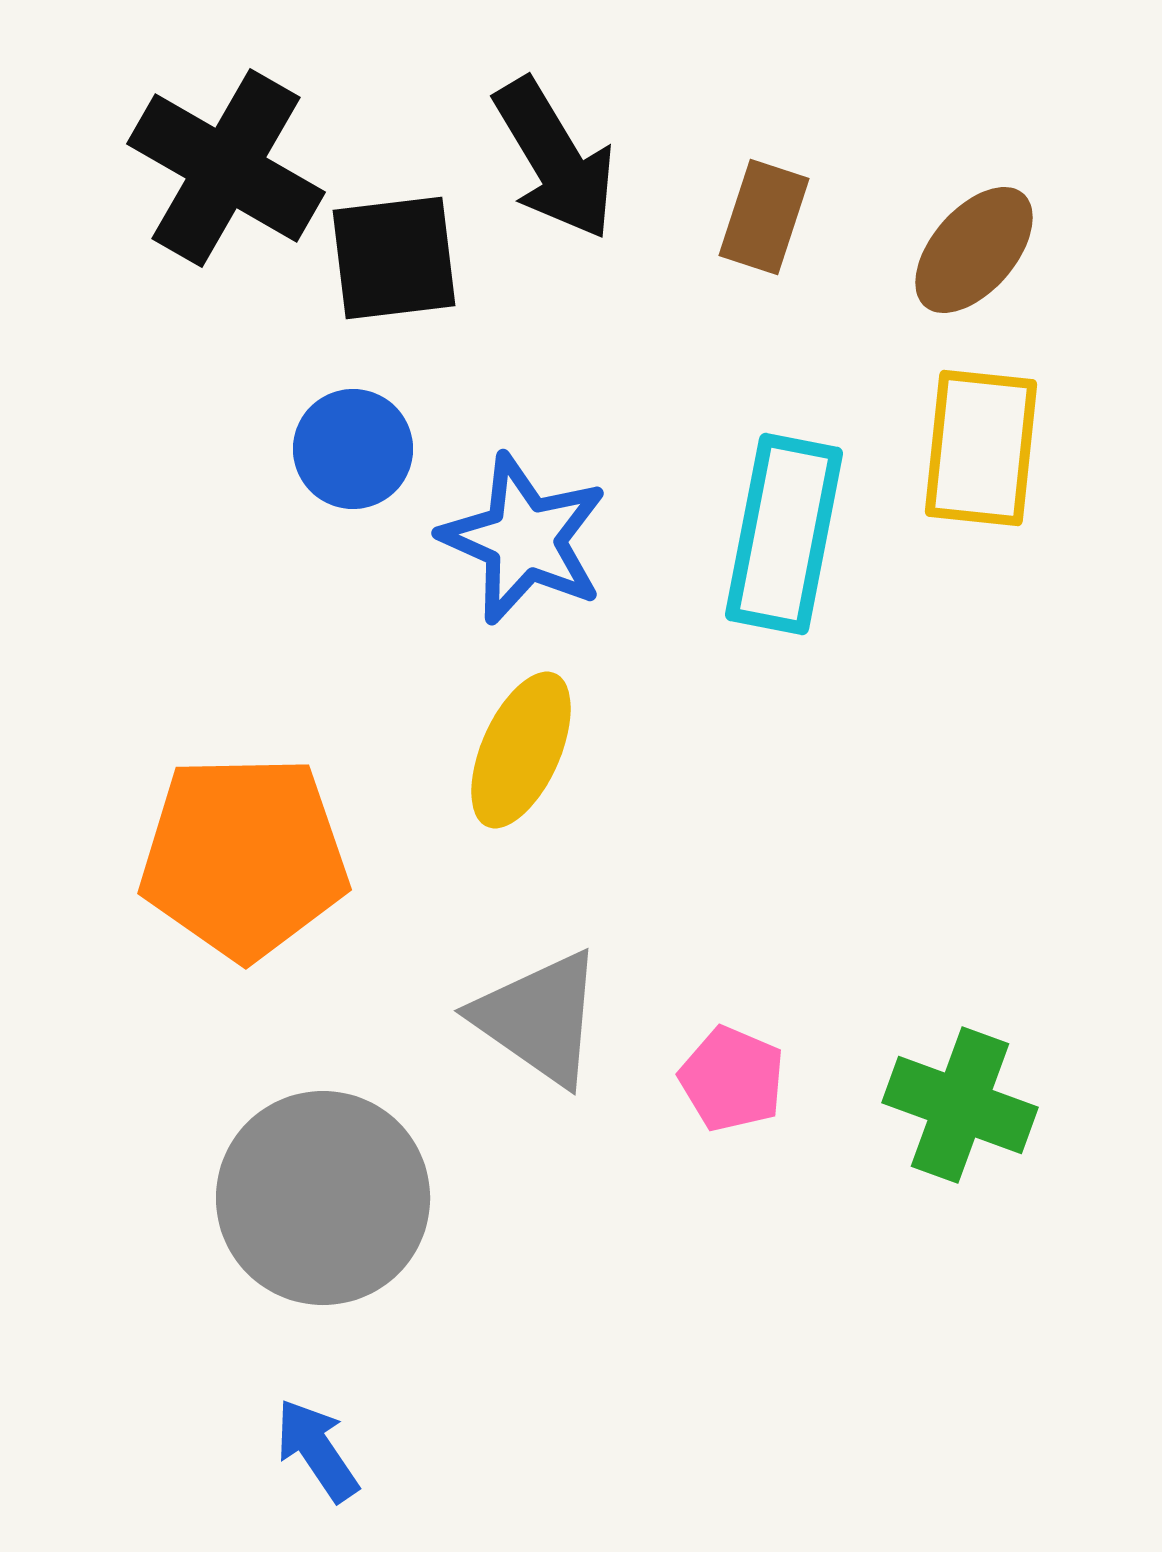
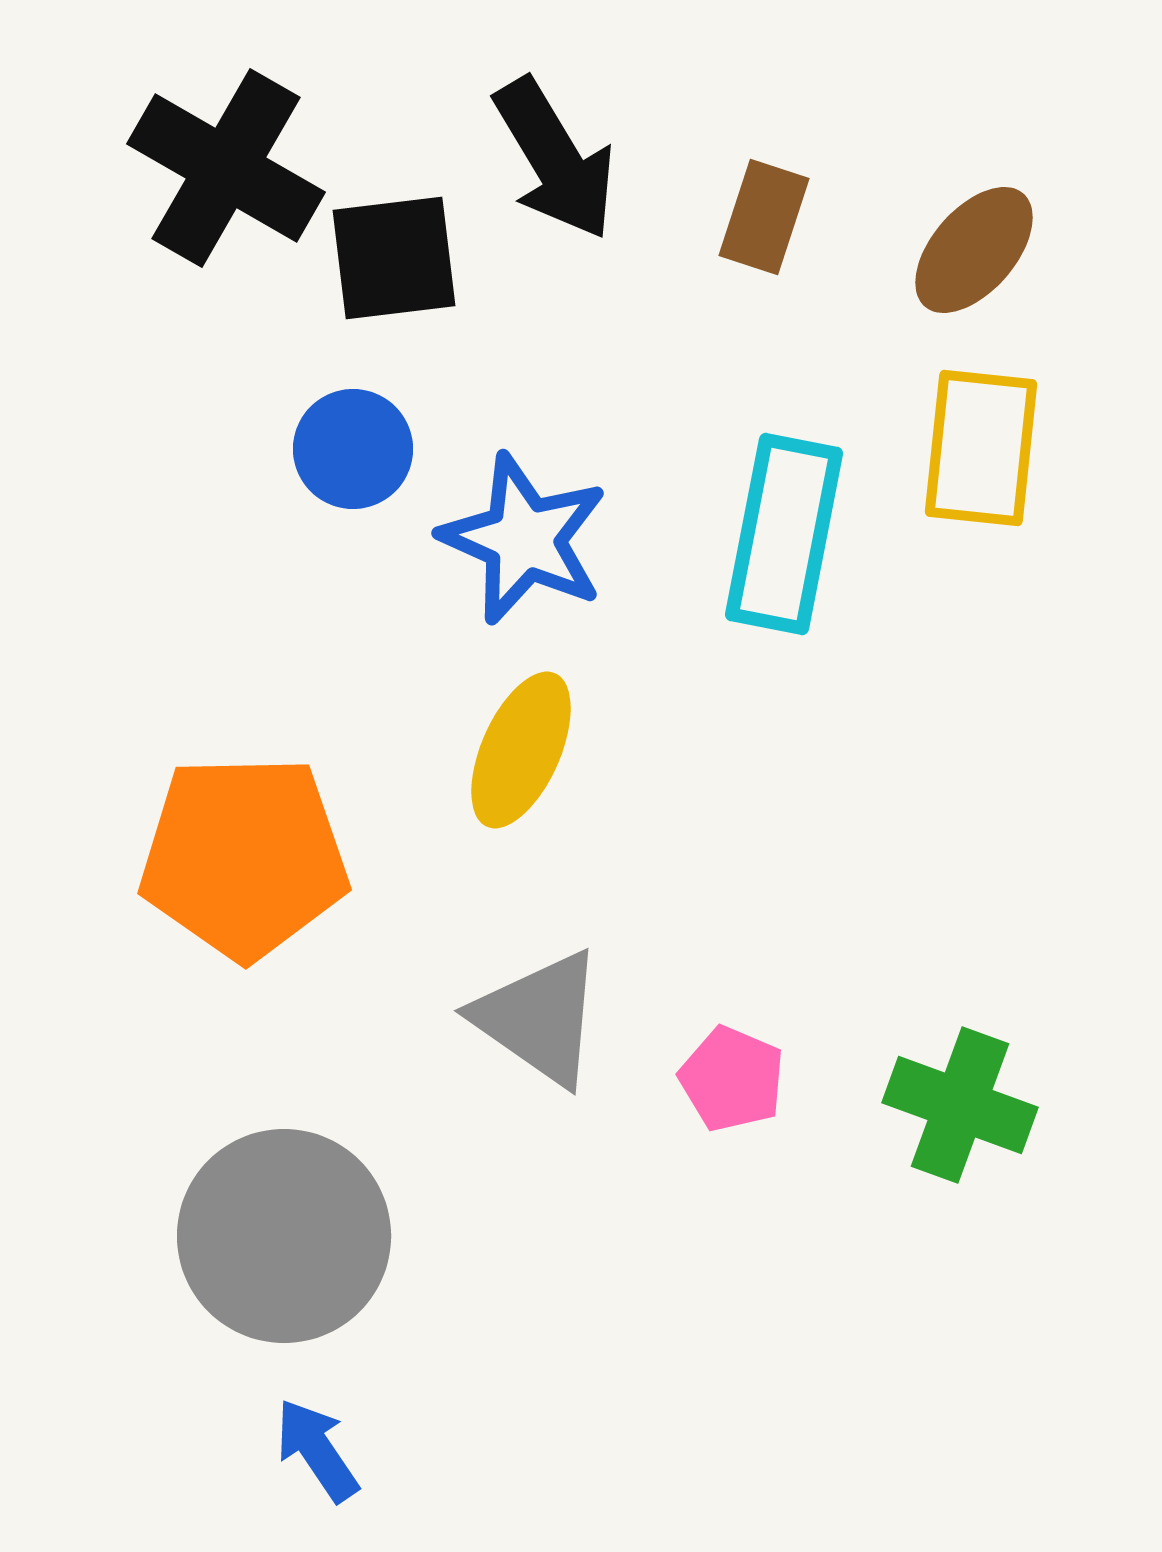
gray circle: moved 39 px left, 38 px down
